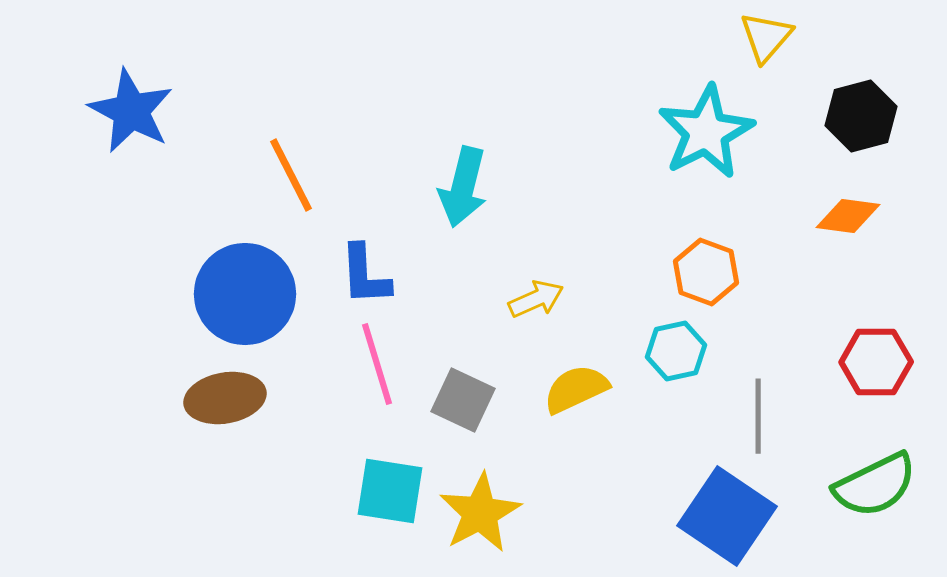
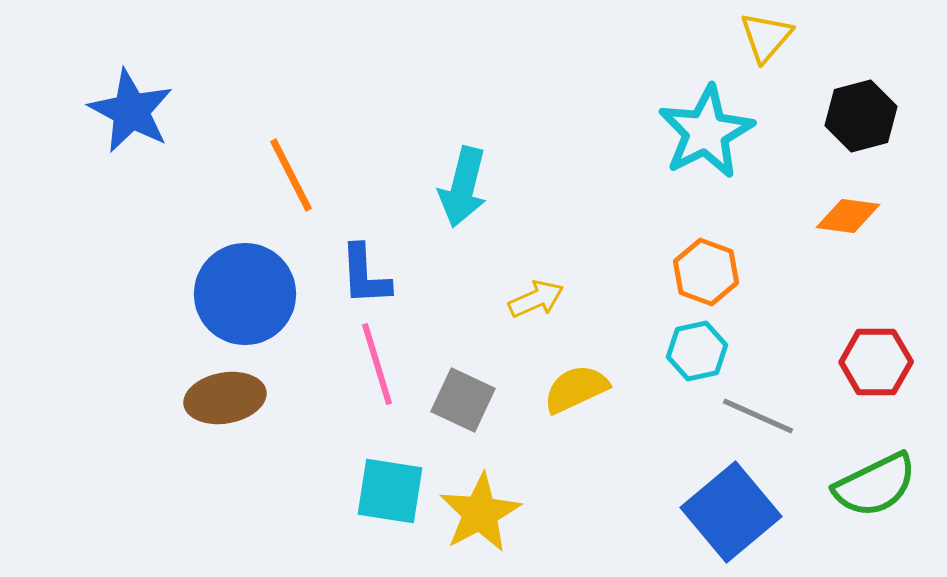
cyan hexagon: moved 21 px right
gray line: rotated 66 degrees counterclockwise
blue square: moved 4 px right, 4 px up; rotated 16 degrees clockwise
